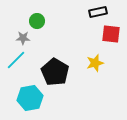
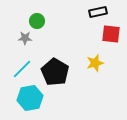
gray star: moved 2 px right
cyan line: moved 6 px right, 9 px down
